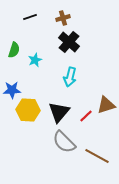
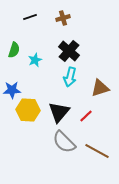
black cross: moved 9 px down
brown triangle: moved 6 px left, 17 px up
brown line: moved 5 px up
